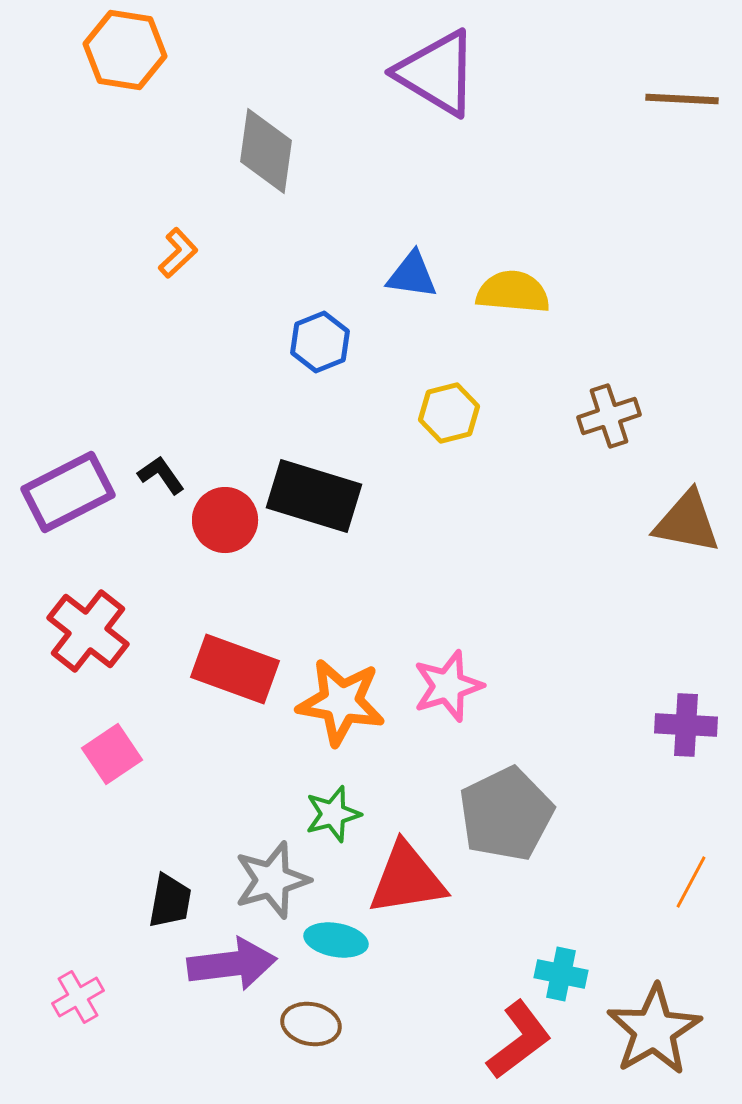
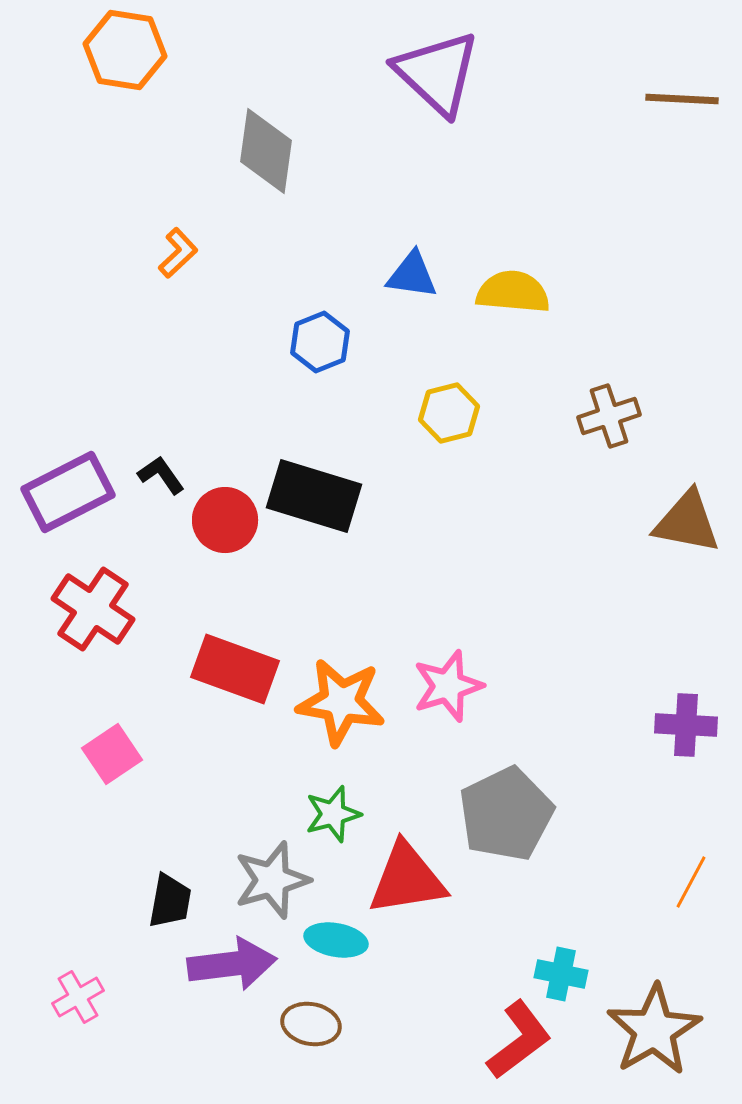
purple triangle: rotated 12 degrees clockwise
red cross: moved 5 px right, 22 px up; rotated 4 degrees counterclockwise
